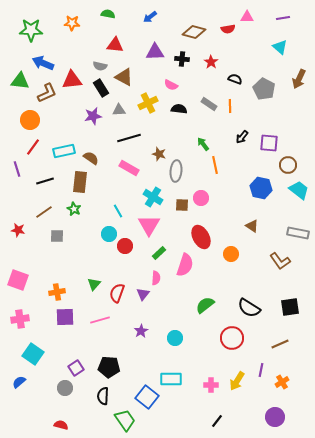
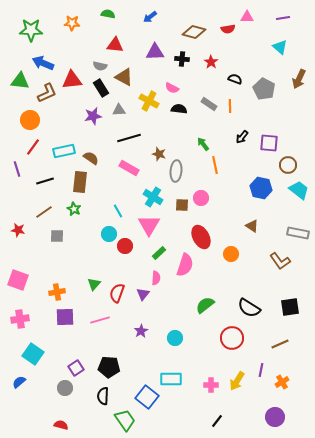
pink semicircle at (171, 85): moved 1 px right, 3 px down
yellow cross at (148, 103): moved 1 px right, 2 px up; rotated 36 degrees counterclockwise
